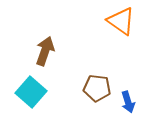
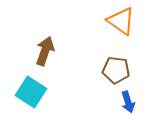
brown pentagon: moved 19 px right, 18 px up
cyan square: rotated 8 degrees counterclockwise
